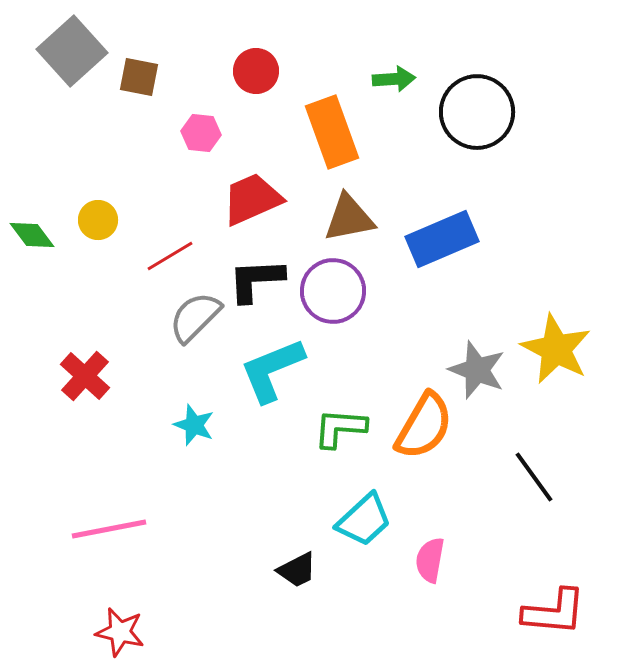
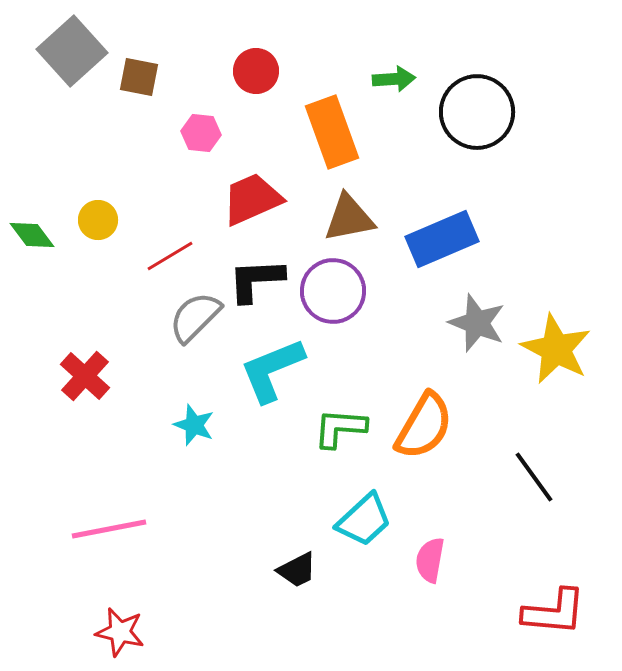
gray star: moved 47 px up
